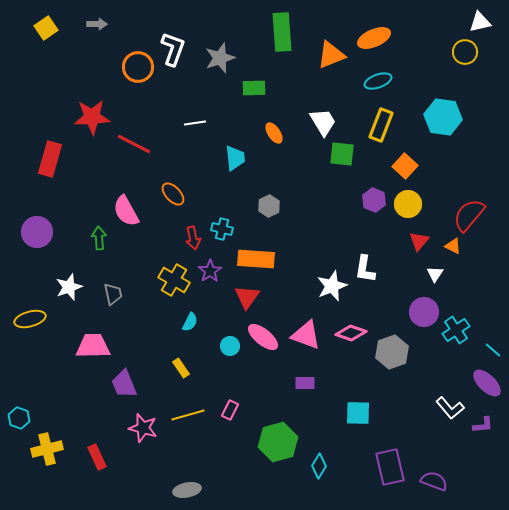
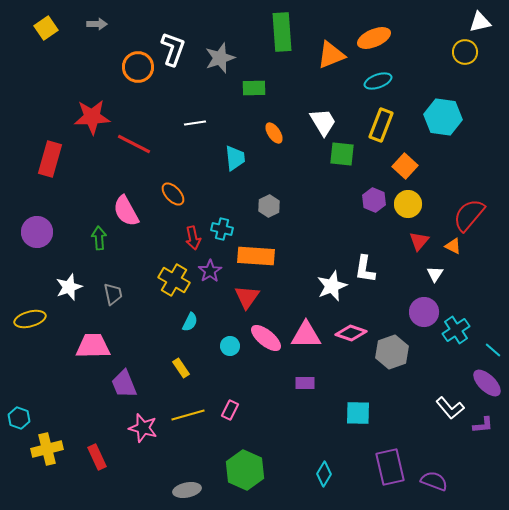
orange rectangle at (256, 259): moved 3 px up
pink triangle at (306, 335): rotated 20 degrees counterclockwise
pink ellipse at (263, 337): moved 3 px right, 1 px down
green hexagon at (278, 442): moved 33 px left, 28 px down; rotated 21 degrees counterclockwise
cyan diamond at (319, 466): moved 5 px right, 8 px down
